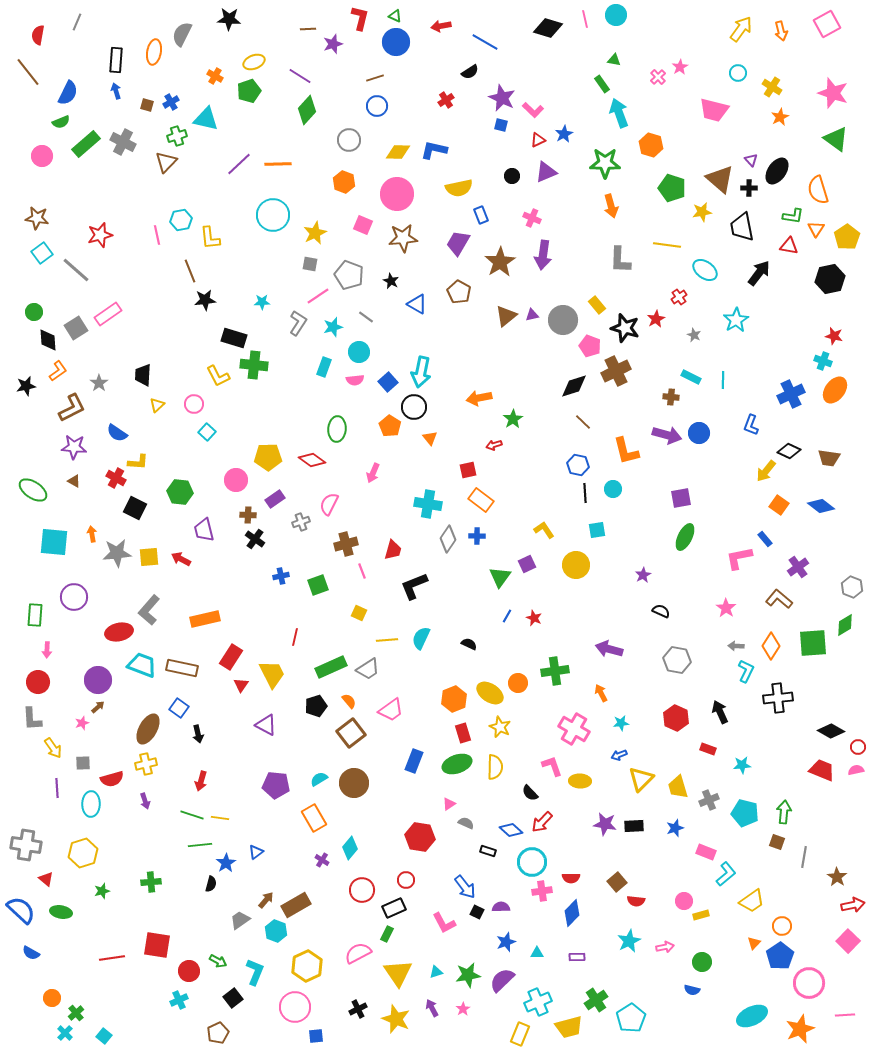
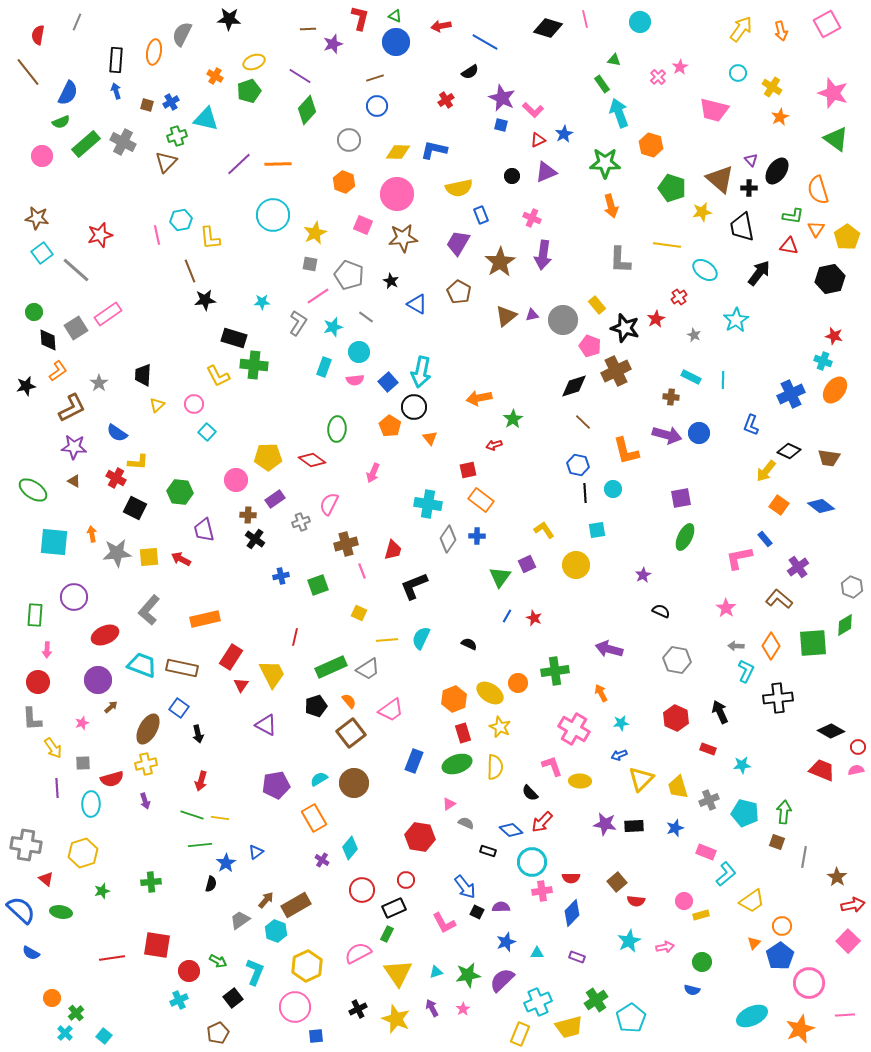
cyan circle at (616, 15): moved 24 px right, 7 px down
red ellipse at (119, 632): moved 14 px left, 3 px down; rotated 12 degrees counterclockwise
brown arrow at (98, 707): moved 13 px right
purple pentagon at (276, 785): rotated 16 degrees counterclockwise
purple rectangle at (577, 957): rotated 21 degrees clockwise
